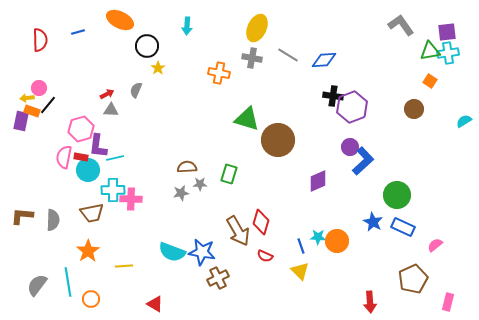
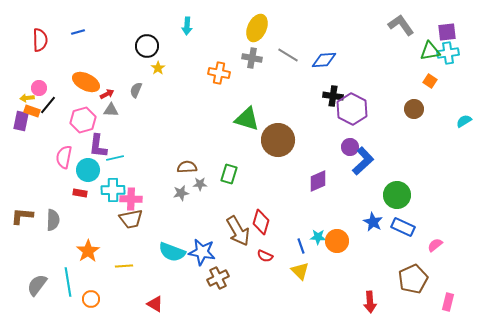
orange ellipse at (120, 20): moved 34 px left, 62 px down
purple hexagon at (352, 107): moved 2 px down; rotated 12 degrees counterclockwise
pink hexagon at (81, 129): moved 2 px right, 9 px up
red rectangle at (81, 157): moved 1 px left, 36 px down
brown trapezoid at (92, 213): moved 39 px right, 6 px down
